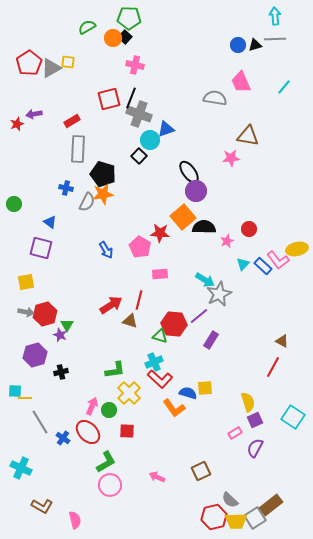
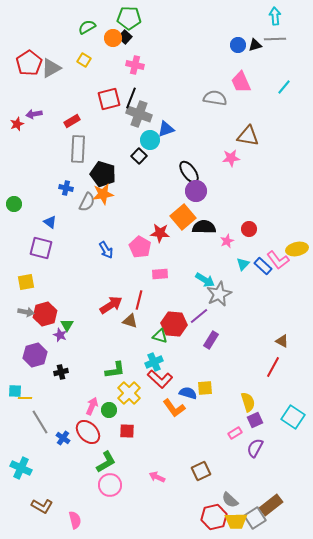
yellow square at (68, 62): moved 16 px right, 2 px up; rotated 24 degrees clockwise
